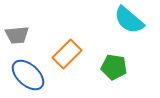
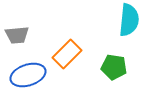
cyan semicircle: rotated 124 degrees counterclockwise
blue ellipse: rotated 60 degrees counterclockwise
